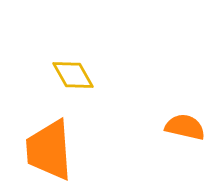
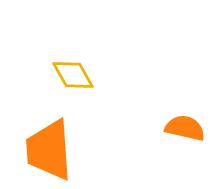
orange semicircle: moved 1 px down
